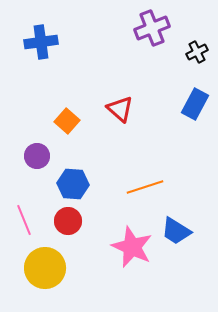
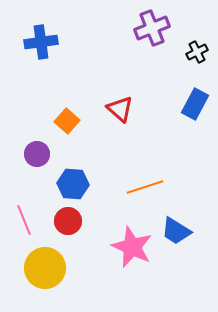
purple circle: moved 2 px up
